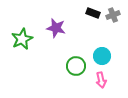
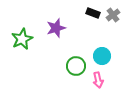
gray cross: rotated 16 degrees counterclockwise
purple star: rotated 30 degrees counterclockwise
pink arrow: moved 3 px left
